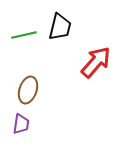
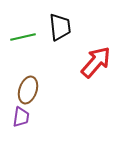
black trapezoid: rotated 20 degrees counterclockwise
green line: moved 1 px left, 2 px down
purple trapezoid: moved 7 px up
